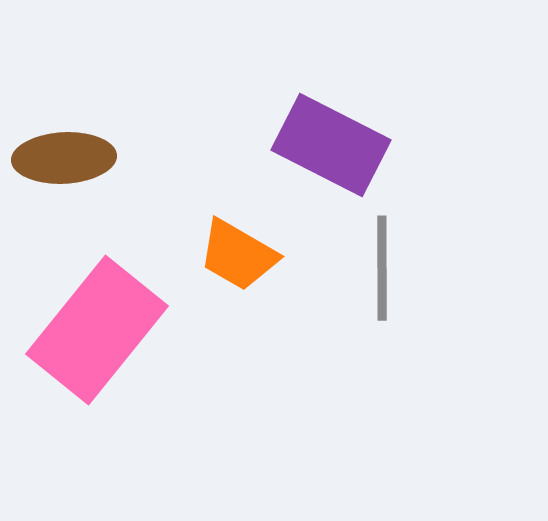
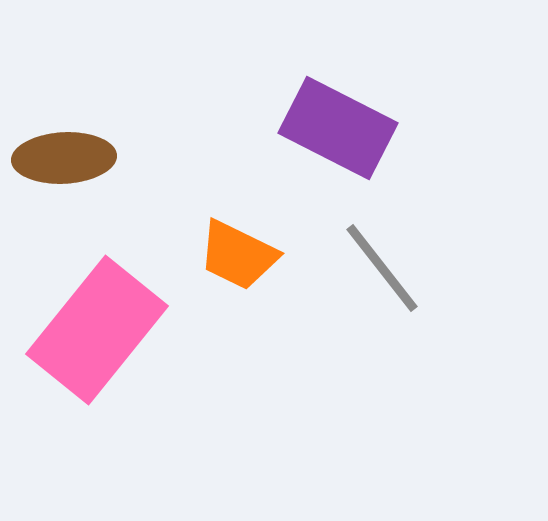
purple rectangle: moved 7 px right, 17 px up
orange trapezoid: rotated 4 degrees counterclockwise
gray line: rotated 38 degrees counterclockwise
